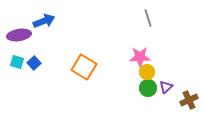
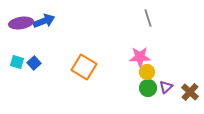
purple ellipse: moved 2 px right, 12 px up
brown cross: moved 1 px right, 8 px up; rotated 24 degrees counterclockwise
